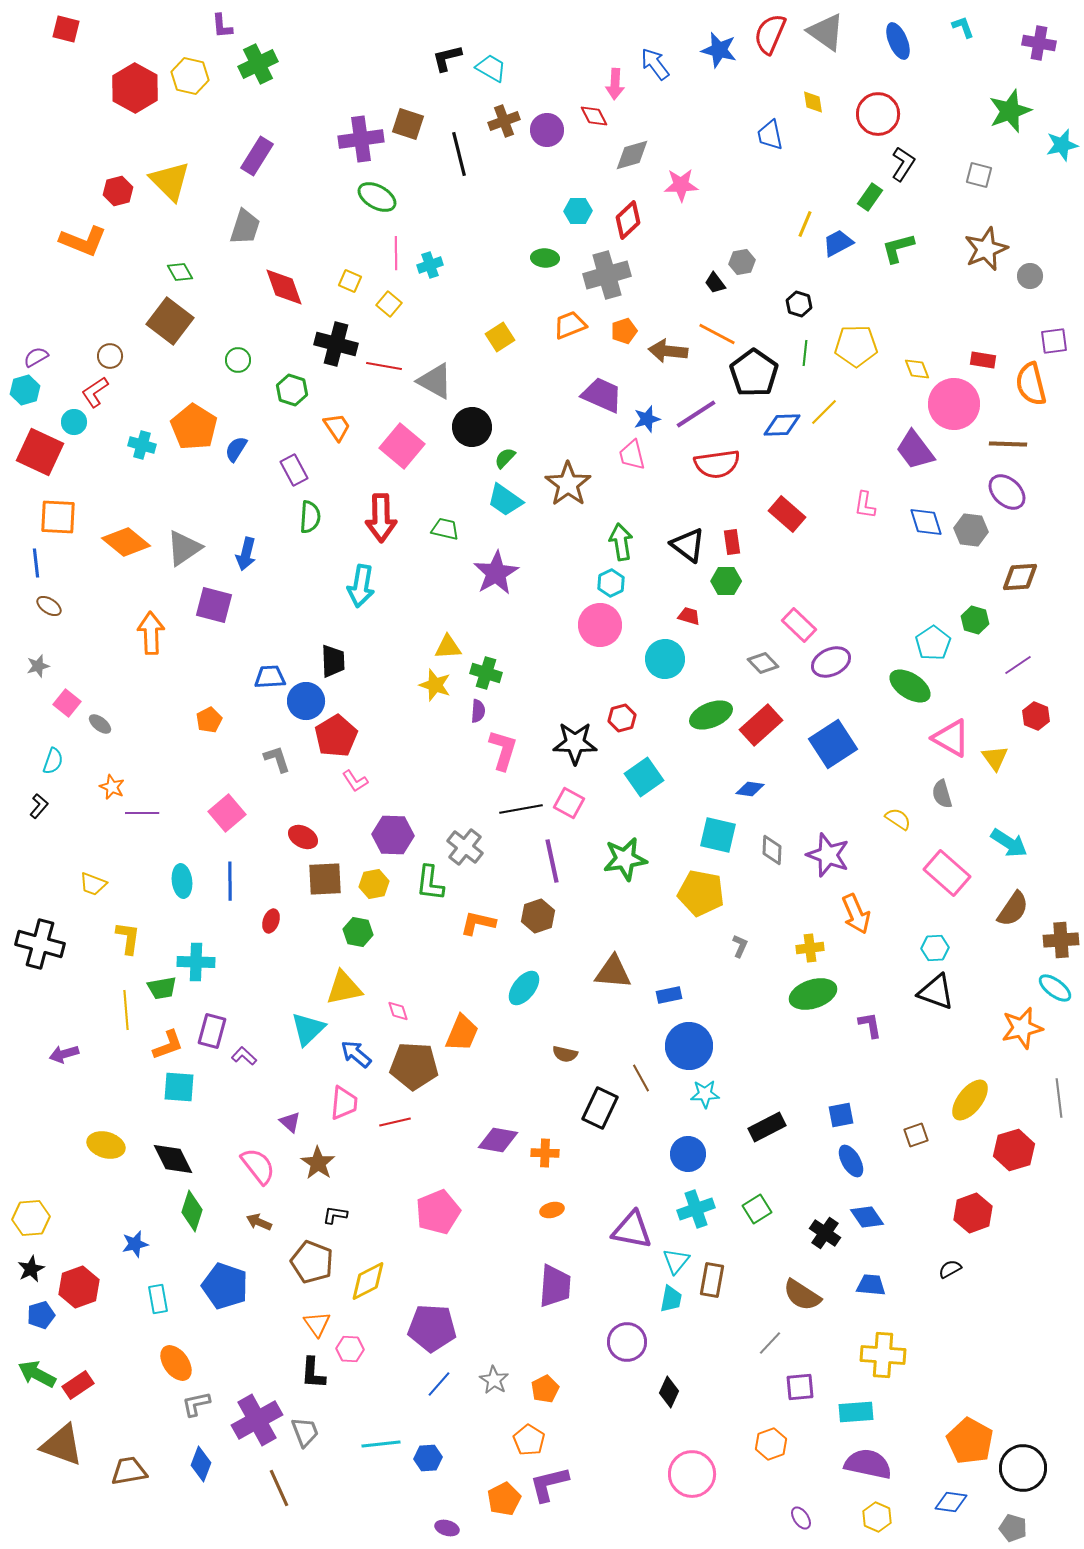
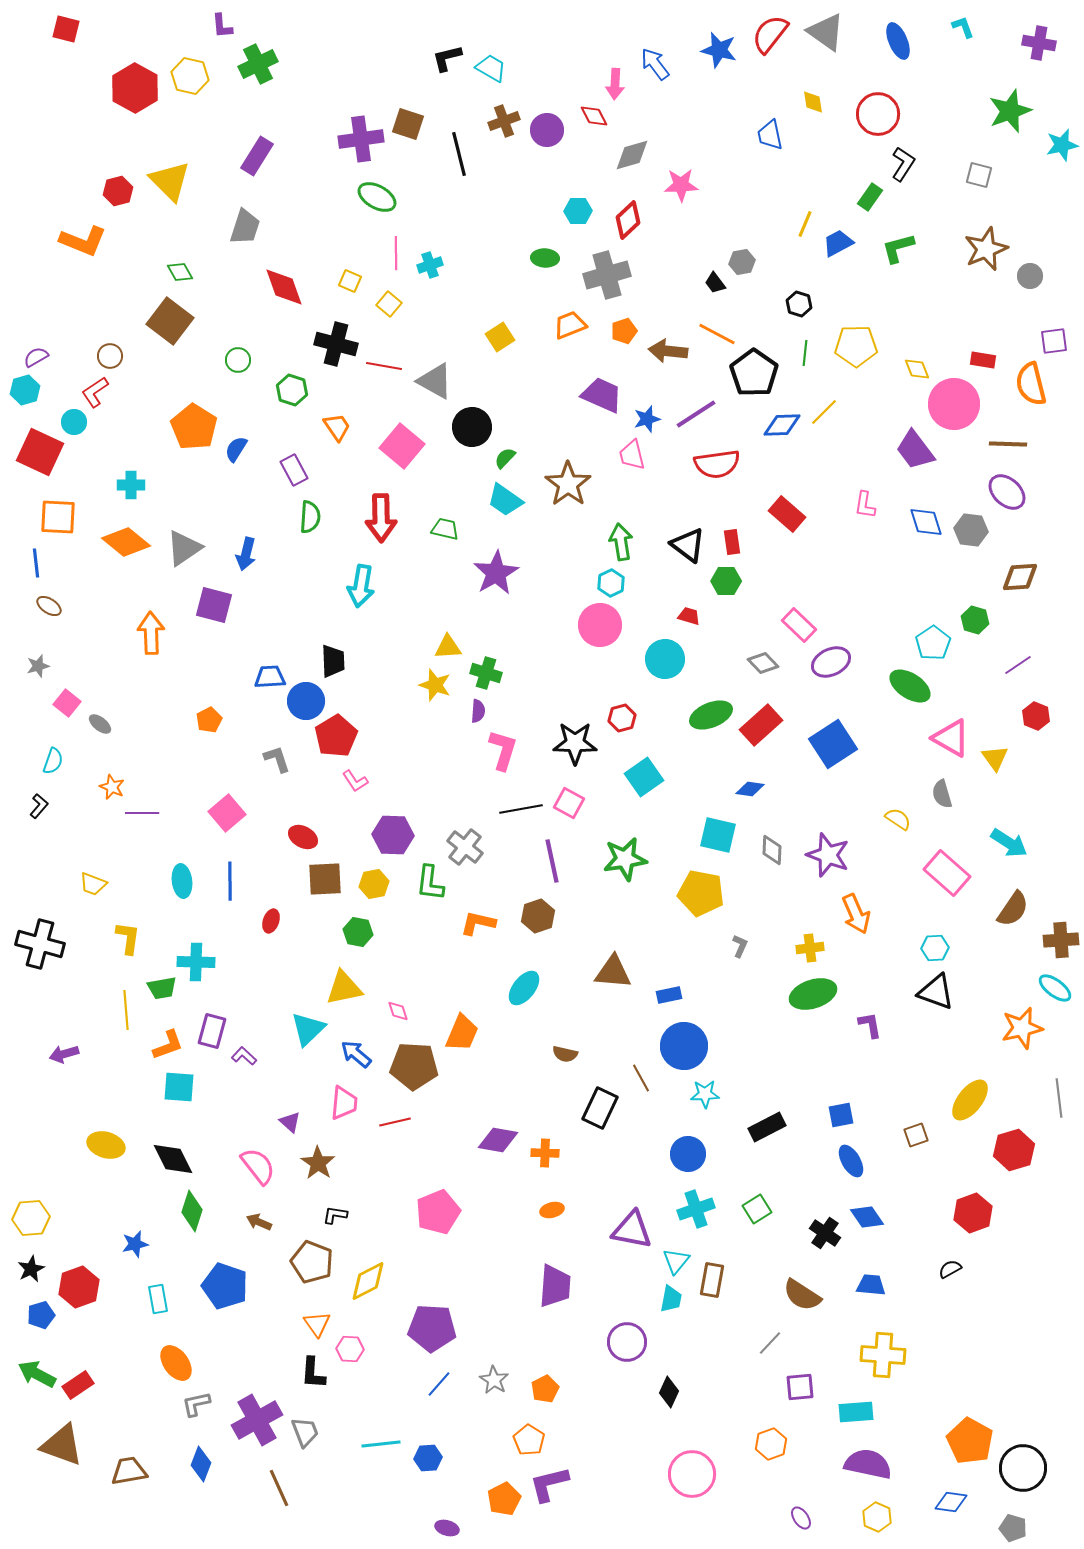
red semicircle at (770, 34): rotated 15 degrees clockwise
cyan cross at (142, 445): moved 11 px left, 40 px down; rotated 16 degrees counterclockwise
blue circle at (689, 1046): moved 5 px left
